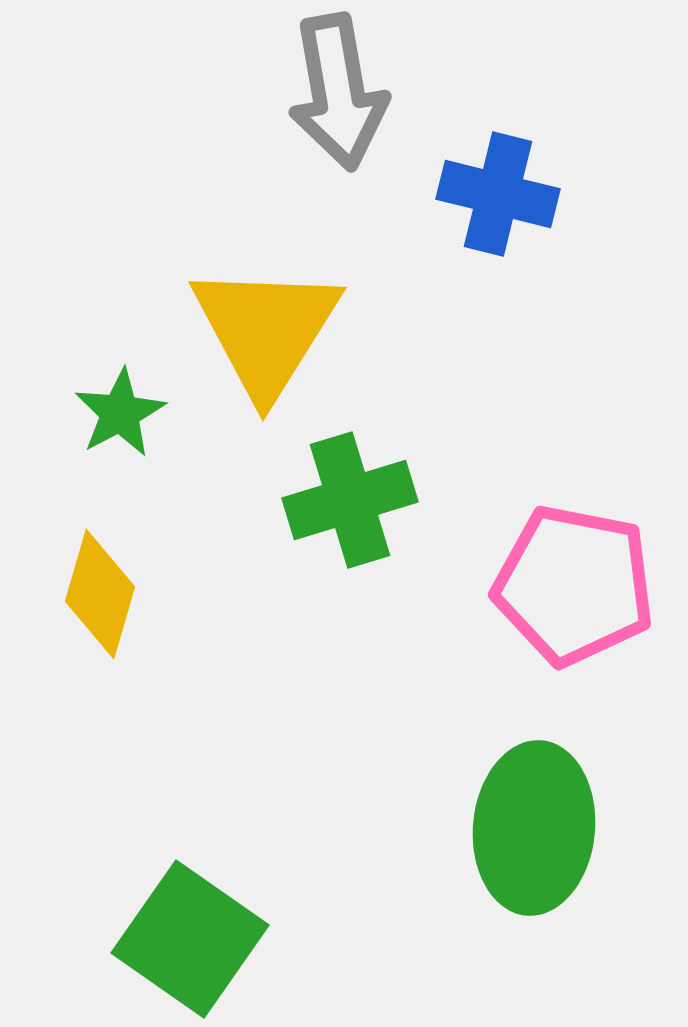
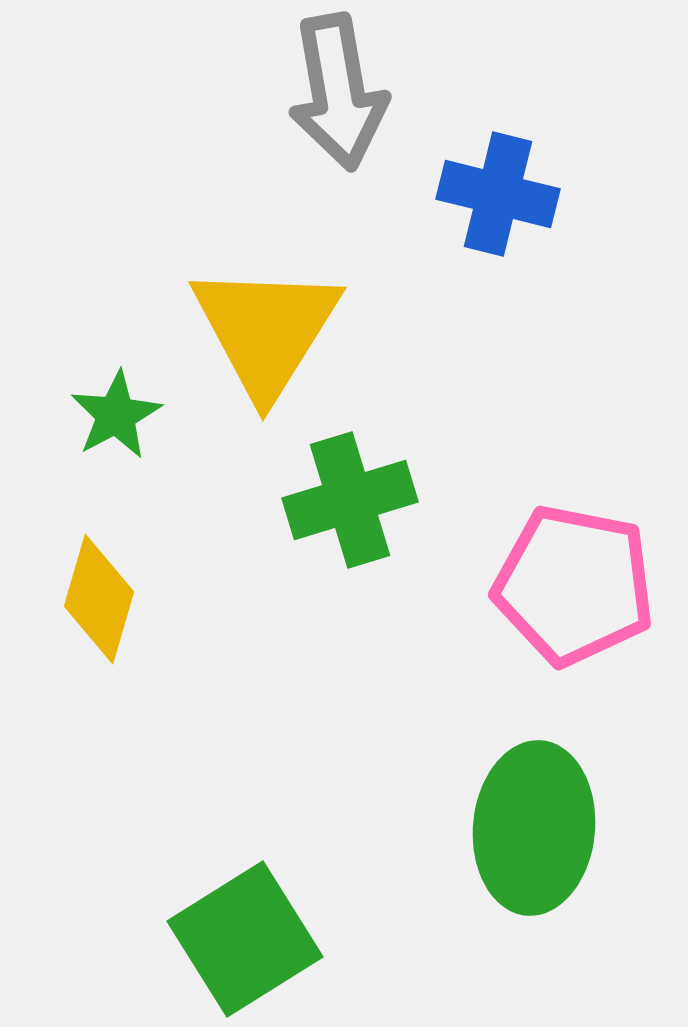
green star: moved 4 px left, 2 px down
yellow diamond: moved 1 px left, 5 px down
green square: moved 55 px right; rotated 23 degrees clockwise
